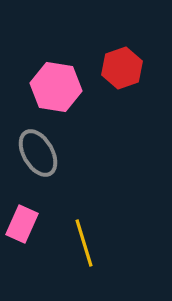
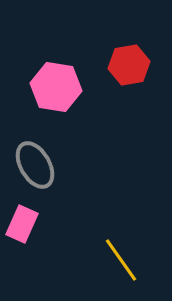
red hexagon: moved 7 px right, 3 px up; rotated 9 degrees clockwise
gray ellipse: moved 3 px left, 12 px down
yellow line: moved 37 px right, 17 px down; rotated 18 degrees counterclockwise
